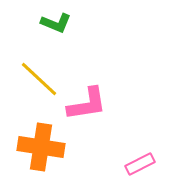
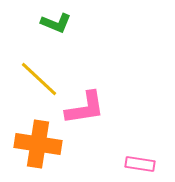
pink L-shape: moved 2 px left, 4 px down
orange cross: moved 3 px left, 3 px up
pink rectangle: rotated 36 degrees clockwise
